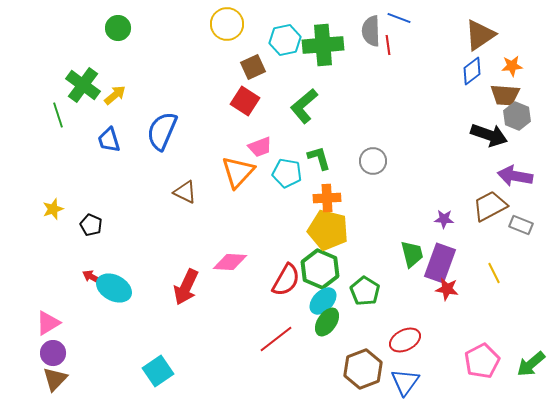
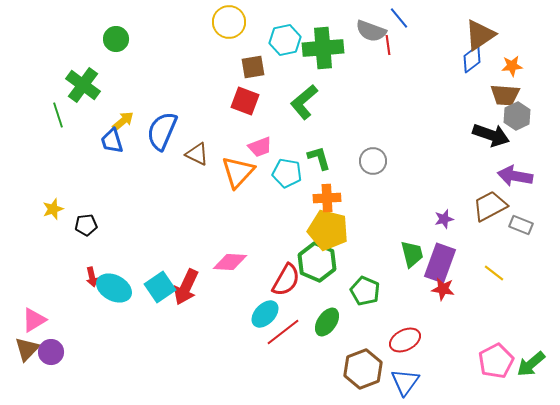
blue line at (399, 18): rotated 30 degrees clockwise
yellow circle at (227, 24): moved 2 px right, 2 px up
green circle at (118, 28): moved 2 px left, 11 px down
gray semicircle at (371, 31): rotated 68 degrees counterclockwise
green cross at (323, 45): moved 3 px down
brown square at (253, 67): rotated 15 degrees clockwise
blue diamond at (472, 71): moved 12 px up
yellow arrow at (115, 95): moved 8 px right, 26 px down
red square at (245, 101): rotated 12 degrees counterclockwise
green L-shape at (304, 106): moved 4 px up
gray hexagon at (517, 116): rotated 12 degrees clockwise
black arrow at (489, 135): moved 2 px right
blue trapezoid at (109, 140): moved 3 px right, 1 px down
brown triangle at (185, 192): moved 12 px right, 38 px up
purple star at (444, 219): rotated 18 degrees counterclockwise
black pentagon at (91, 225): moved 5 px left; rotated 30 degrees counterclockwise
green hexagon at (320, 269): moved 3 px left, 7 px up
yellow line at (494, 273): rotated 25 degrees counterclockwise
red arrow at (92, 277): rotated 132 degrees counterclockwise
red star at (447, 289): moved 4 px left
green pentagon at (365, 291): rotated 8 degrees counterclockwise
cyan ellipse at (323, 301): moved 58 px left, 13 px down
pink triangle at (48, 323): moved 14 px left, 3 px up
red line at (276, 339): moved 7 px right, 7 px up
purple circle at (53, 353): moved 2 px left, 1 px up
pink pentagon at (482, 361): moved 14 px right
cyan square at (158, 371): moved 2 px right, 84 px up
brown triangle at (55, 379): moved 28 px left, 30 px up
